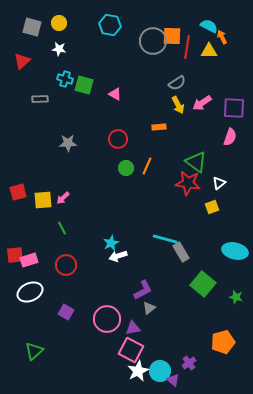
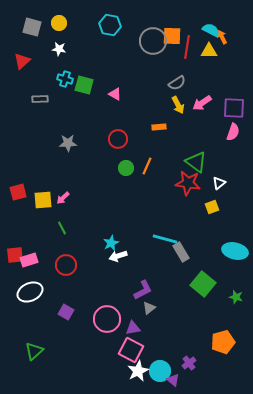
cyan semicircle at (209, 26): moved 2 px right, 4 px down
pink semicircle at (230, 137): moved 3 px right, 5 px up
